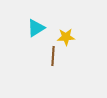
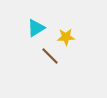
brown line: moved 3 px left; rotated 48 degrees counterclockwise
